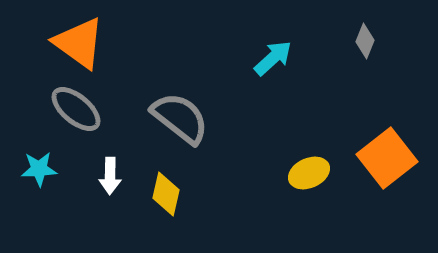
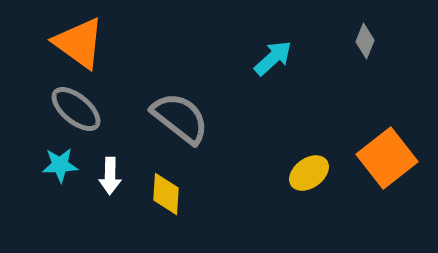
cyan star: moved 21 px right, 4 px up
yellow ellipse: rotated 12 degrees counterclockwise
yellow diamond: rotated 9 degrees counterclockwise
